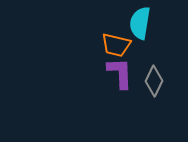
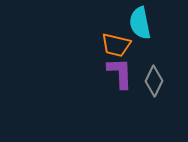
cyan semicircle: rotated 20 degrees counterclockwise
